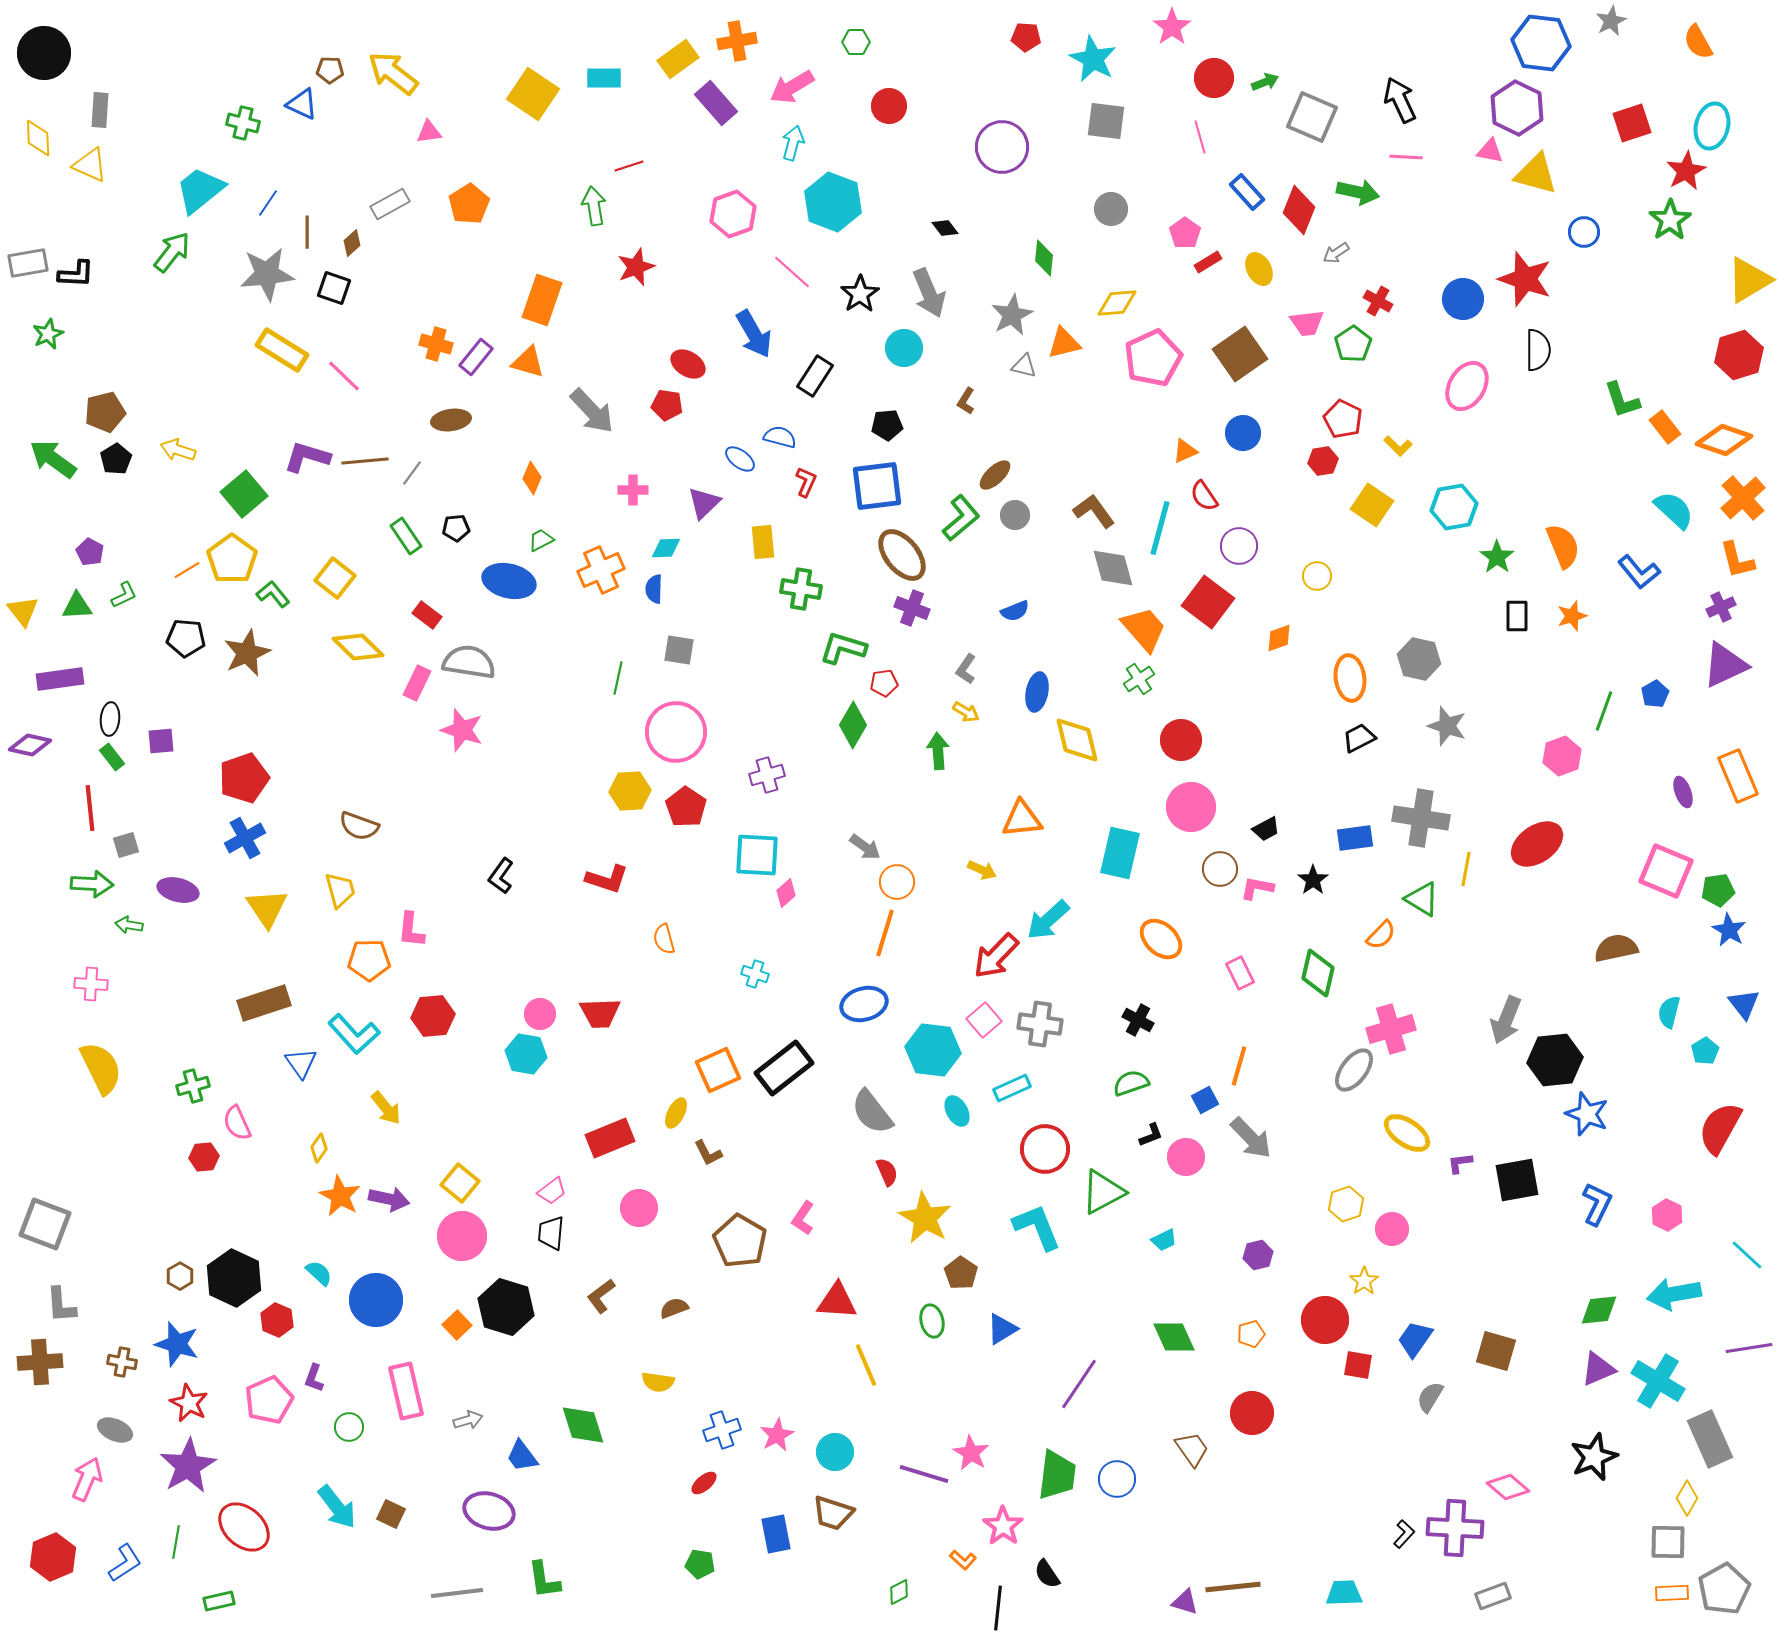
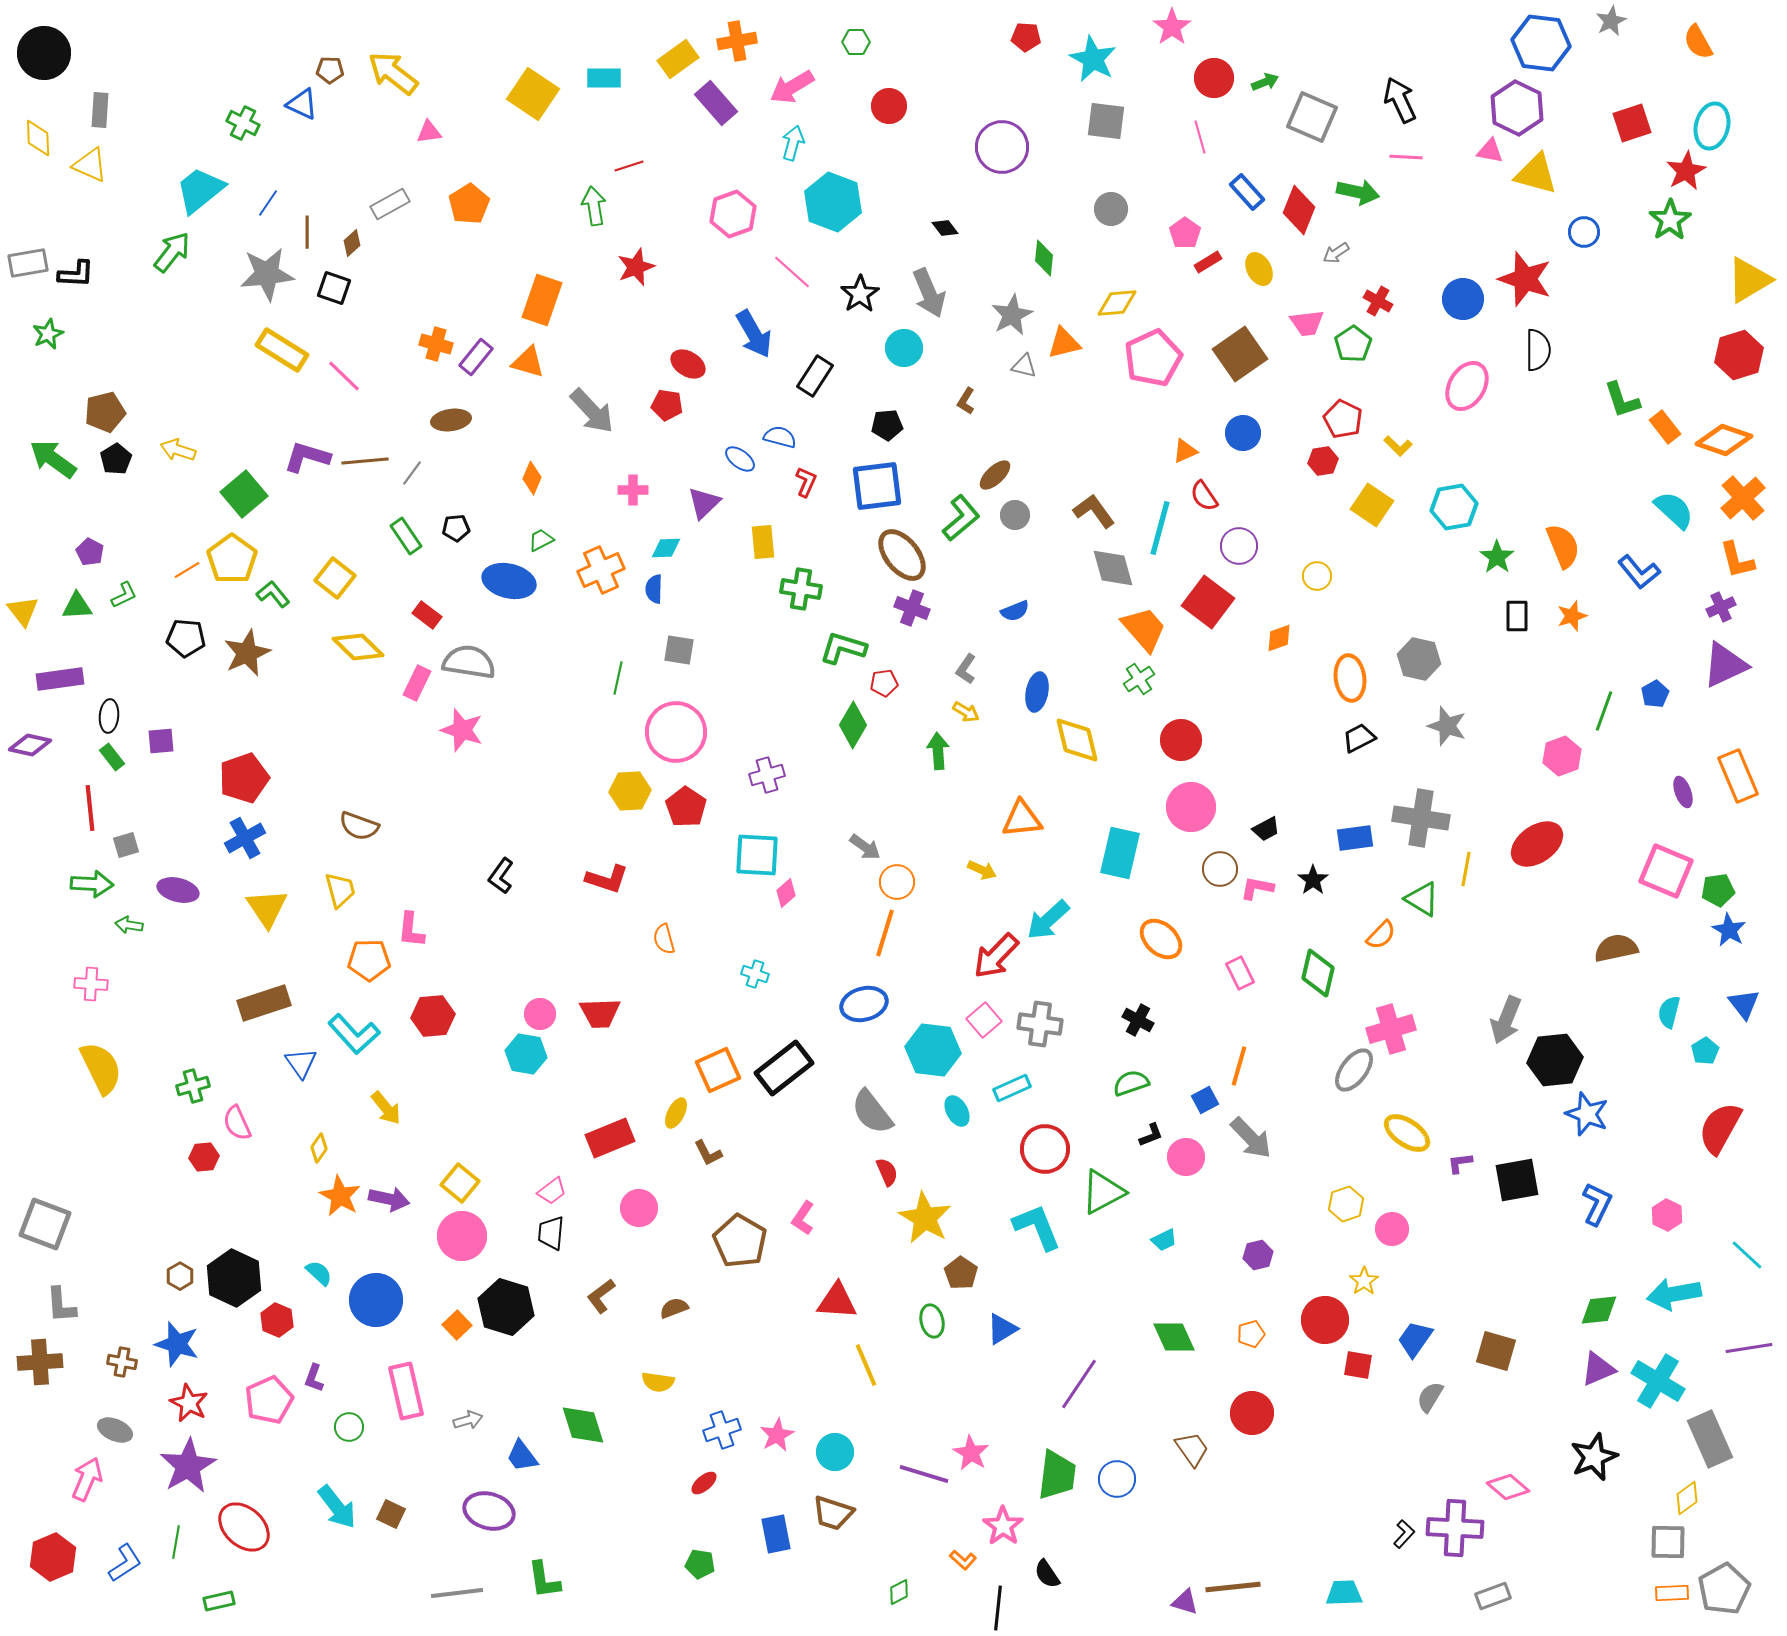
green cross at (243, 123): rotated 12 degrees clockwise
black ellipse at (110, 719): moved 1 px left, 3 px up
yellow diamond at (1687, 1498): rotated 24 degrees clockwise
